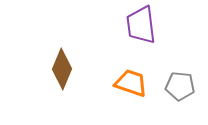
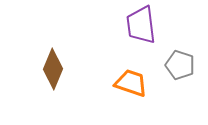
brown diamond: moved 9 px left
gray pentagon: moved 21 px up; rotated 12 degrees clockwise
